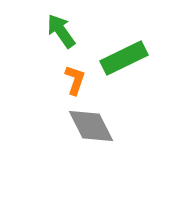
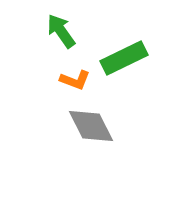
orange L-shape: rotated 92 degrees clockwise
